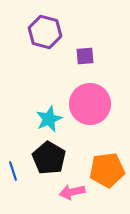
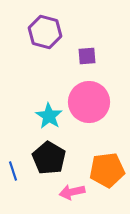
purple square: moved 2 px right
pink circle: moved 1 px left, 2 px up
cyan star: moved 3 px up; rotated 16 degrees counterclockwise
